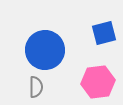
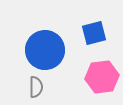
blue square: moved 10 px left
pink hexagon: moved 4 px right, 5 px up
